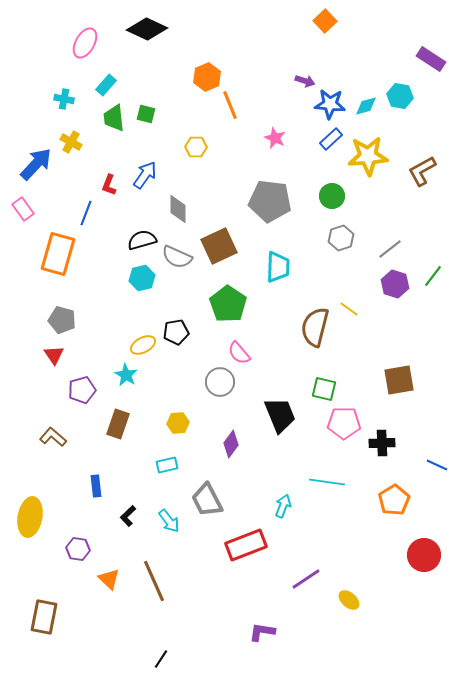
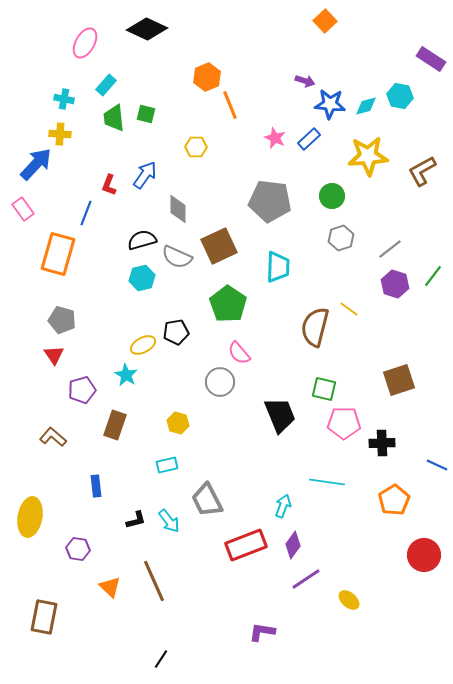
blue rectangle at (331, 139): moved 22 px left
yellow cross at (71, 142): moved 11 px left, 8 px up; rotated 25 degrees counterclockwise
brown square at (399, 380): rotated 8 degrees counterclockwise
yellow hexagon at (178, 423): rotated 20 degrees clockwise
brown rectangle at (118, 424): moved 3 px left, 1 px down
purple diamond at (231, 444): moved 62 px right, 101 px down
black L-shape at (128, 516): moved 8 px right, 4 px down; rotated 150 degrees counterclockwise
orange triangle at (109, 579): moved 1 px right, 8 px down
